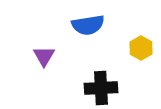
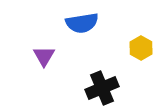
blue semicircle: moved 6 px left, 2 px up
black cross: moved 1 px right; rotated 20 degrees counterclockwise
